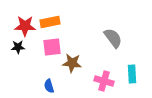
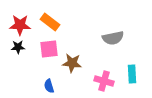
orange rectangle: rotated 48 degrees clockwise
red star: moved 5 px left, 1 px up
gray semicircle: rotated 115 degrees clockwise
pink square: moved 3 px left, 2 px down
